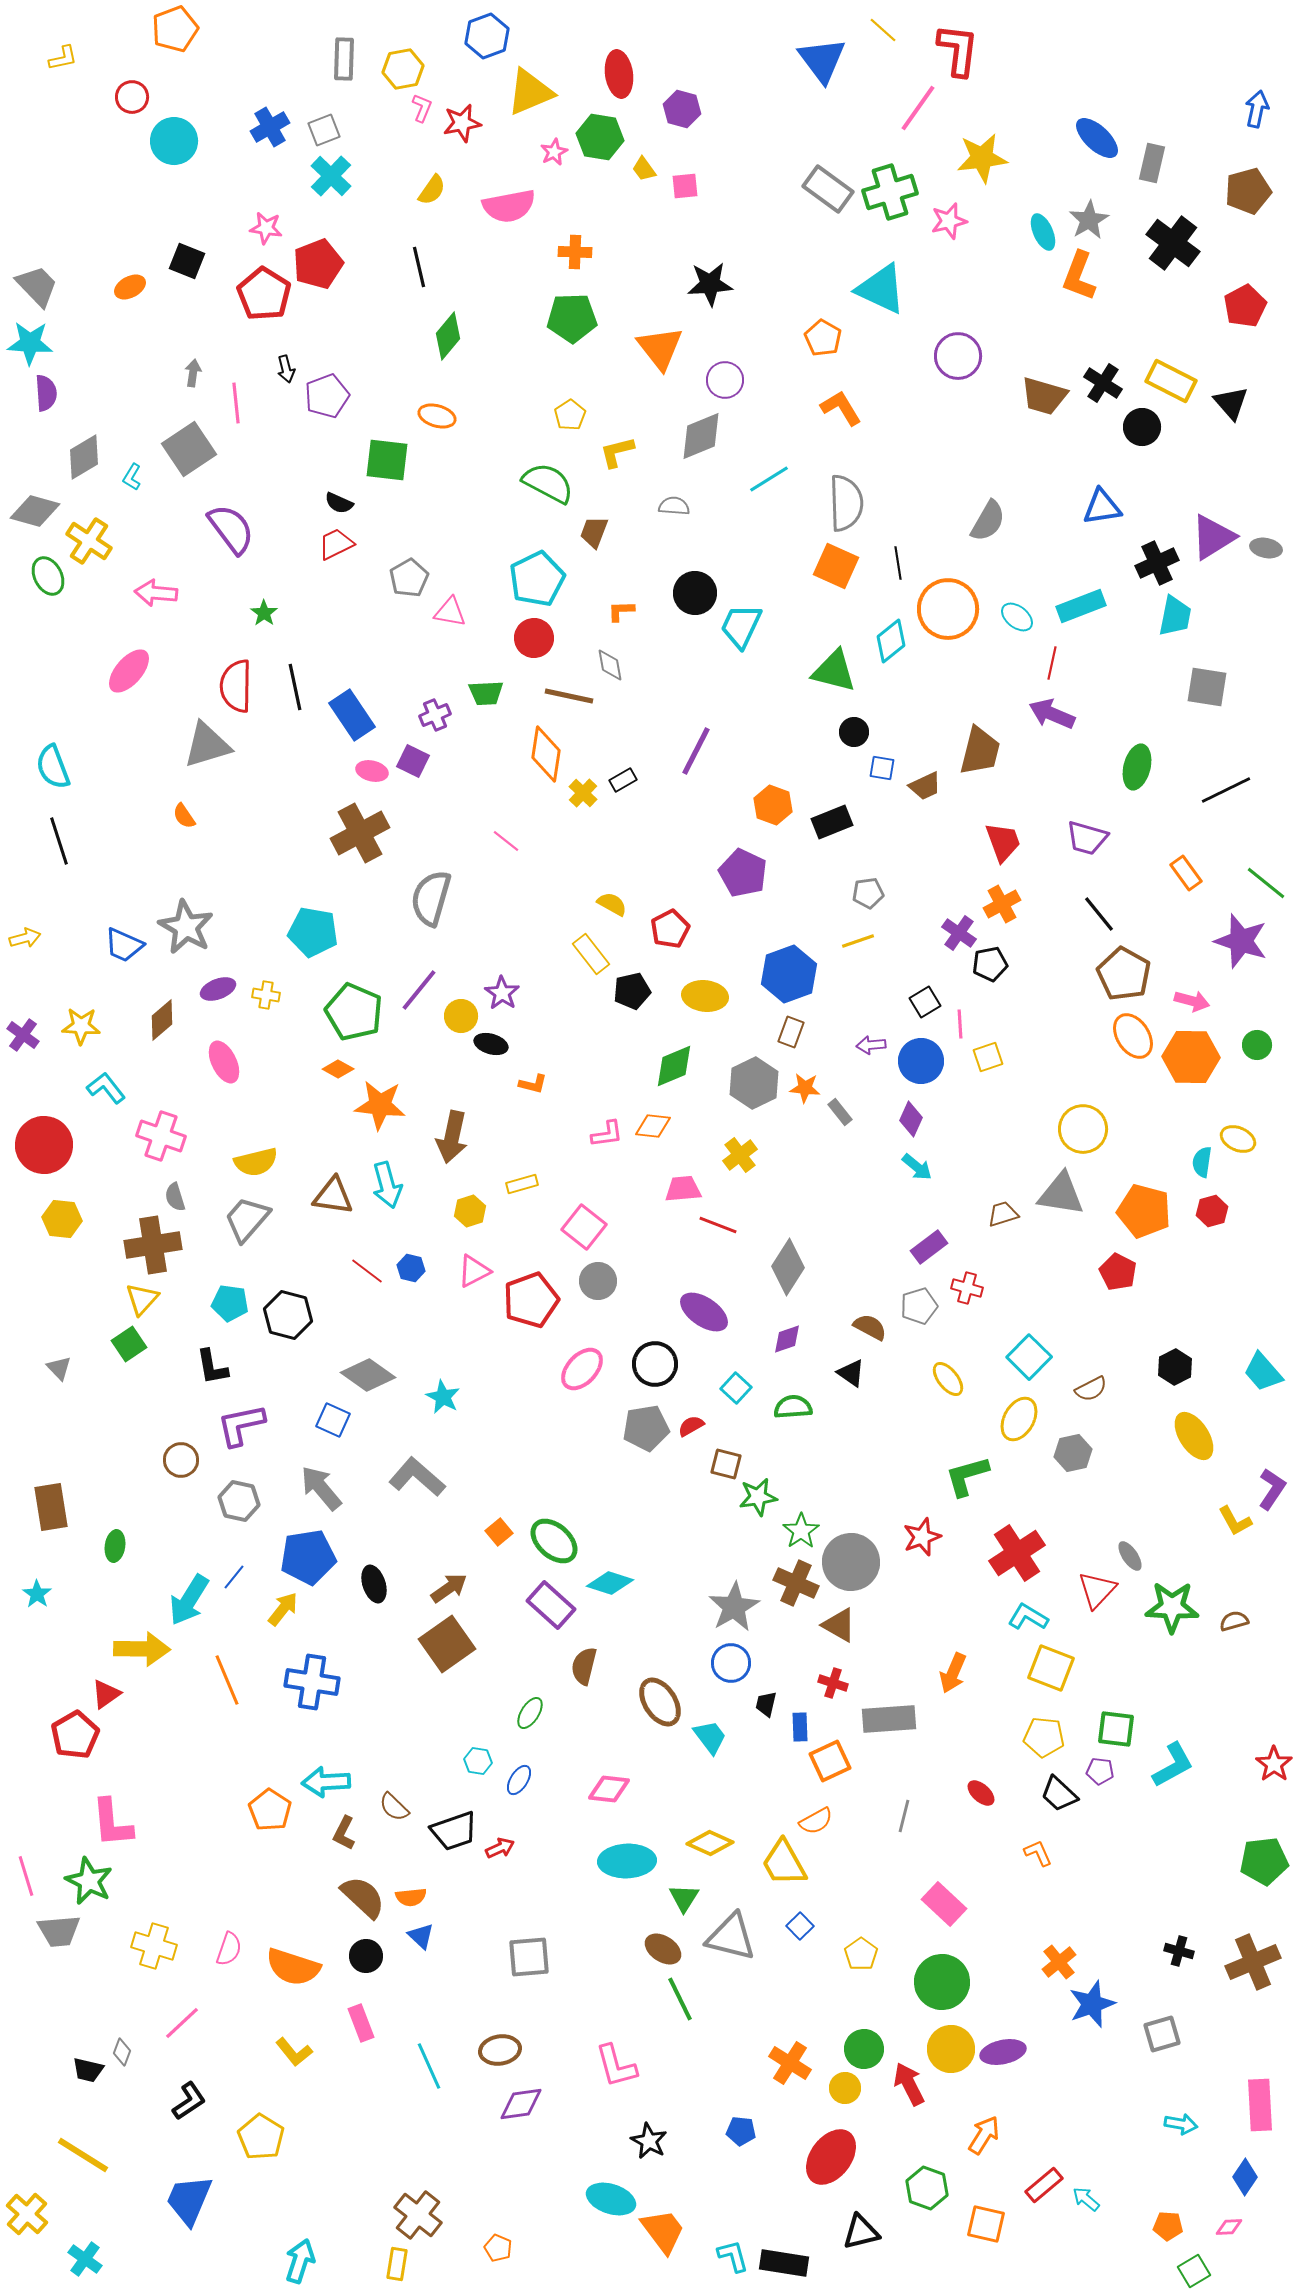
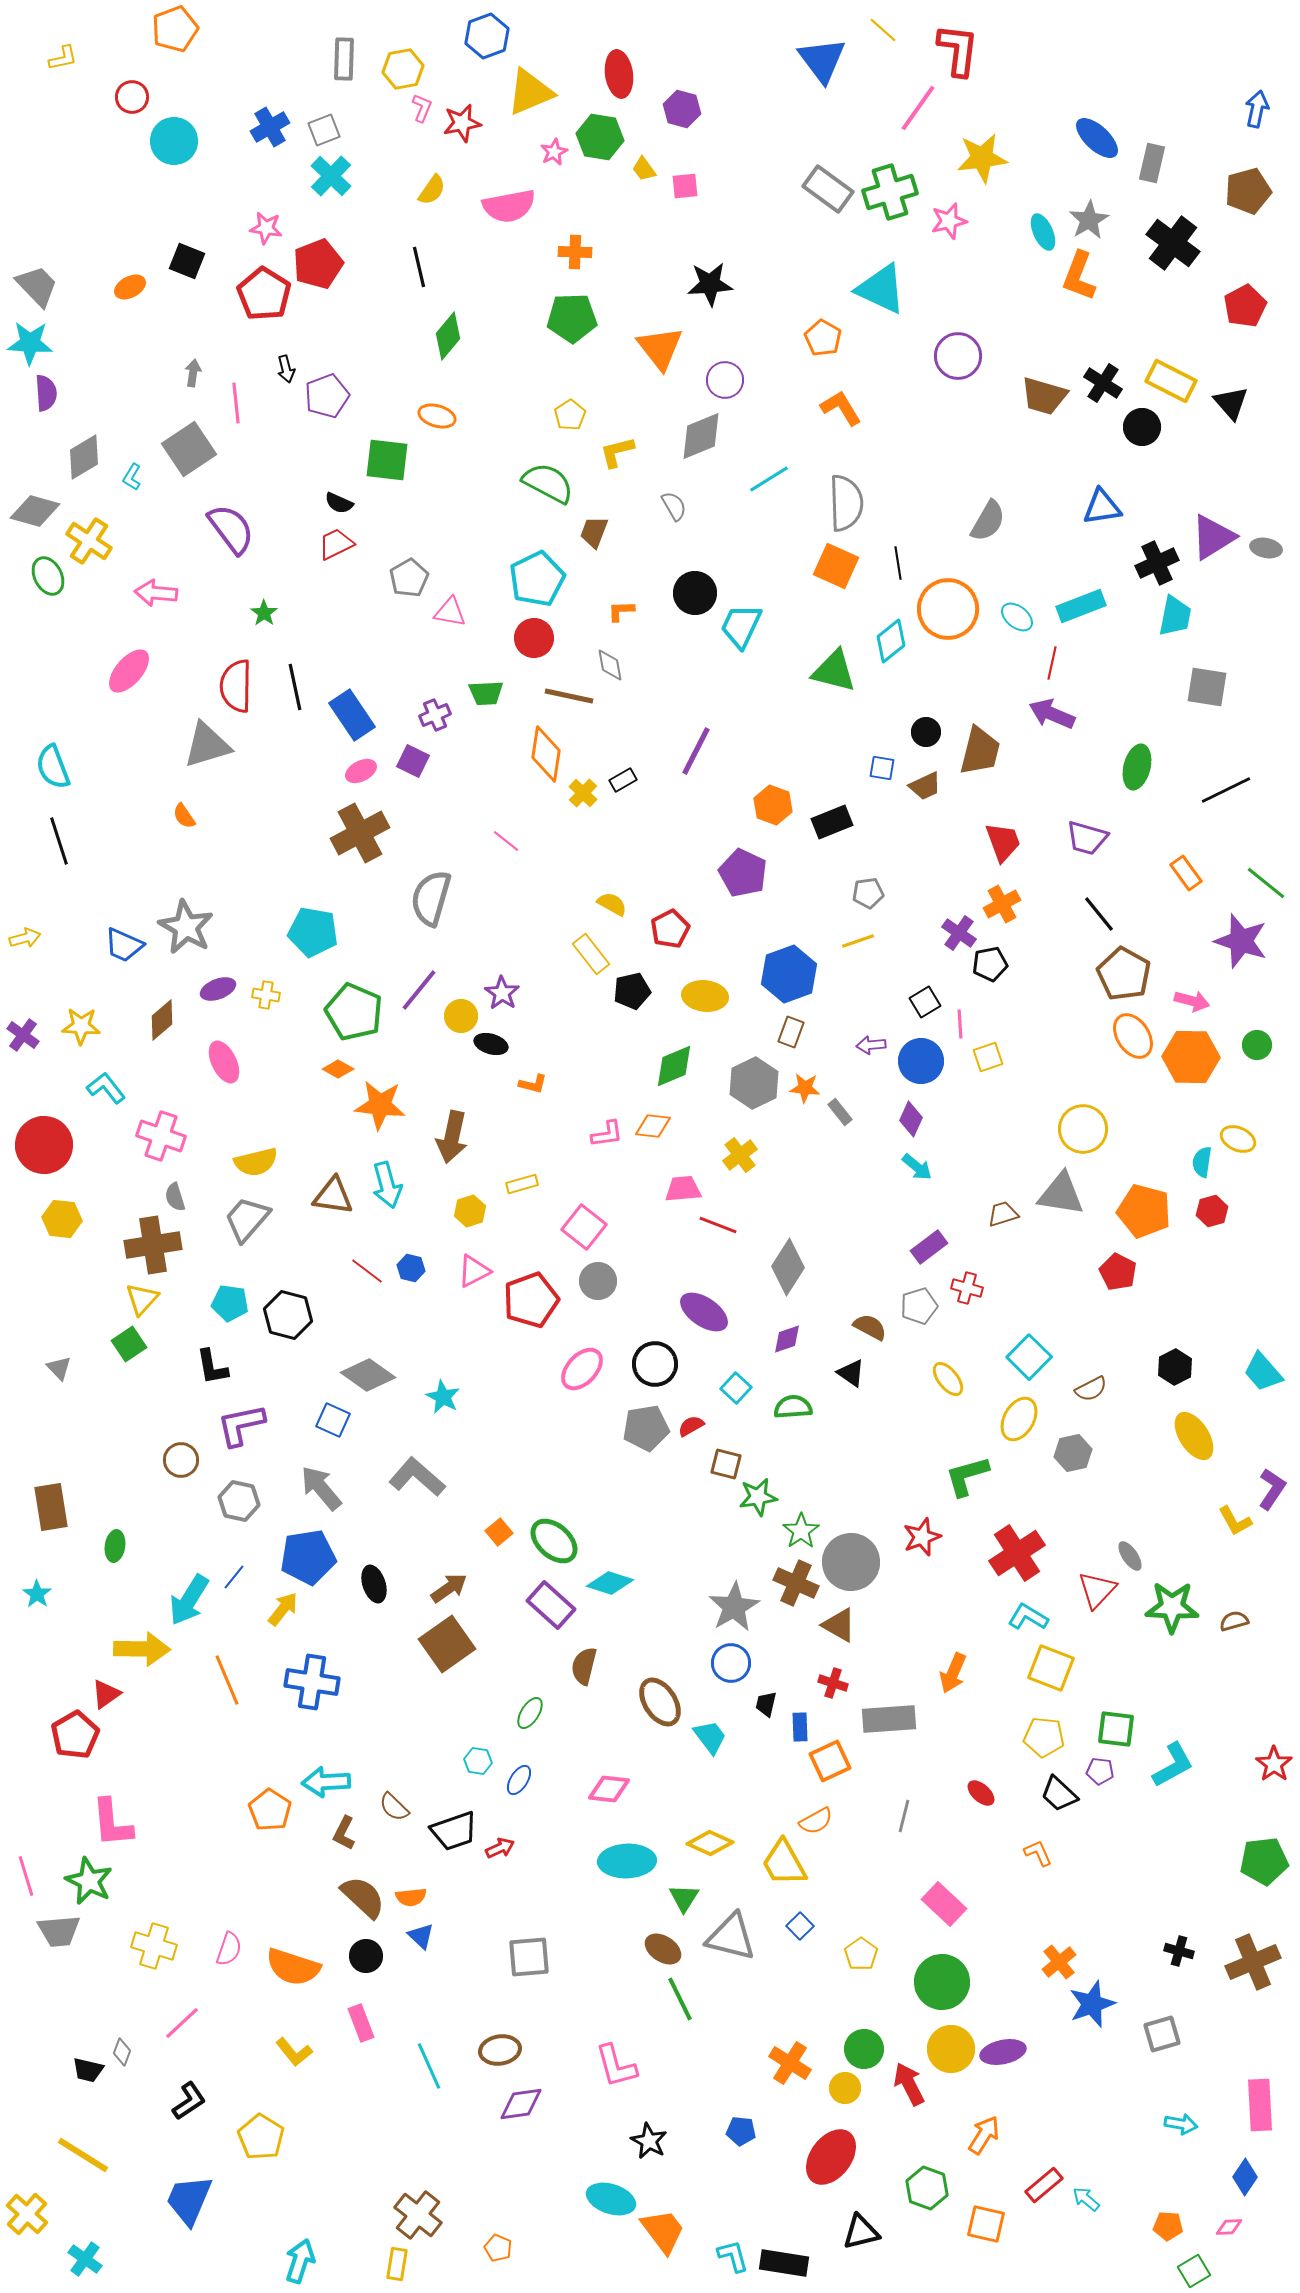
gray semicircle at (674, 506): rotated 56 degrees clockwise
black circle at (854, 732): moved 72 px right
pink ellipse at (372, 771): moved 11 px left; rotated 40 degrees counterclockwise
